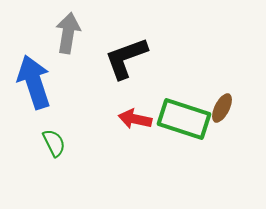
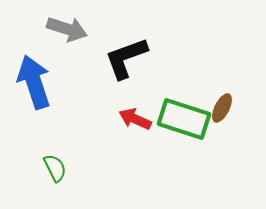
gray arrow: moved 1 px left, 4 px up; rotated 99 degrees clockwise
red arrow: rotated 12 degrees clockwise
green semicircle: moved 1 px right, 25 px down
